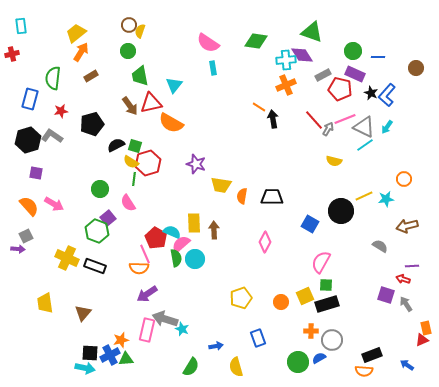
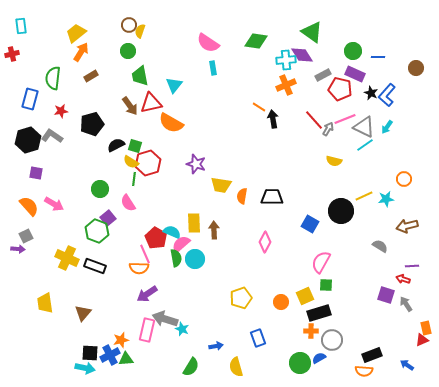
green triangle at (312, 32): rotated 15 degrees clockwise
black rectangle at (327, 304): moved 8 px left, 9 px down
green circle at (298, 362): moved 2 px right, 1 px down
